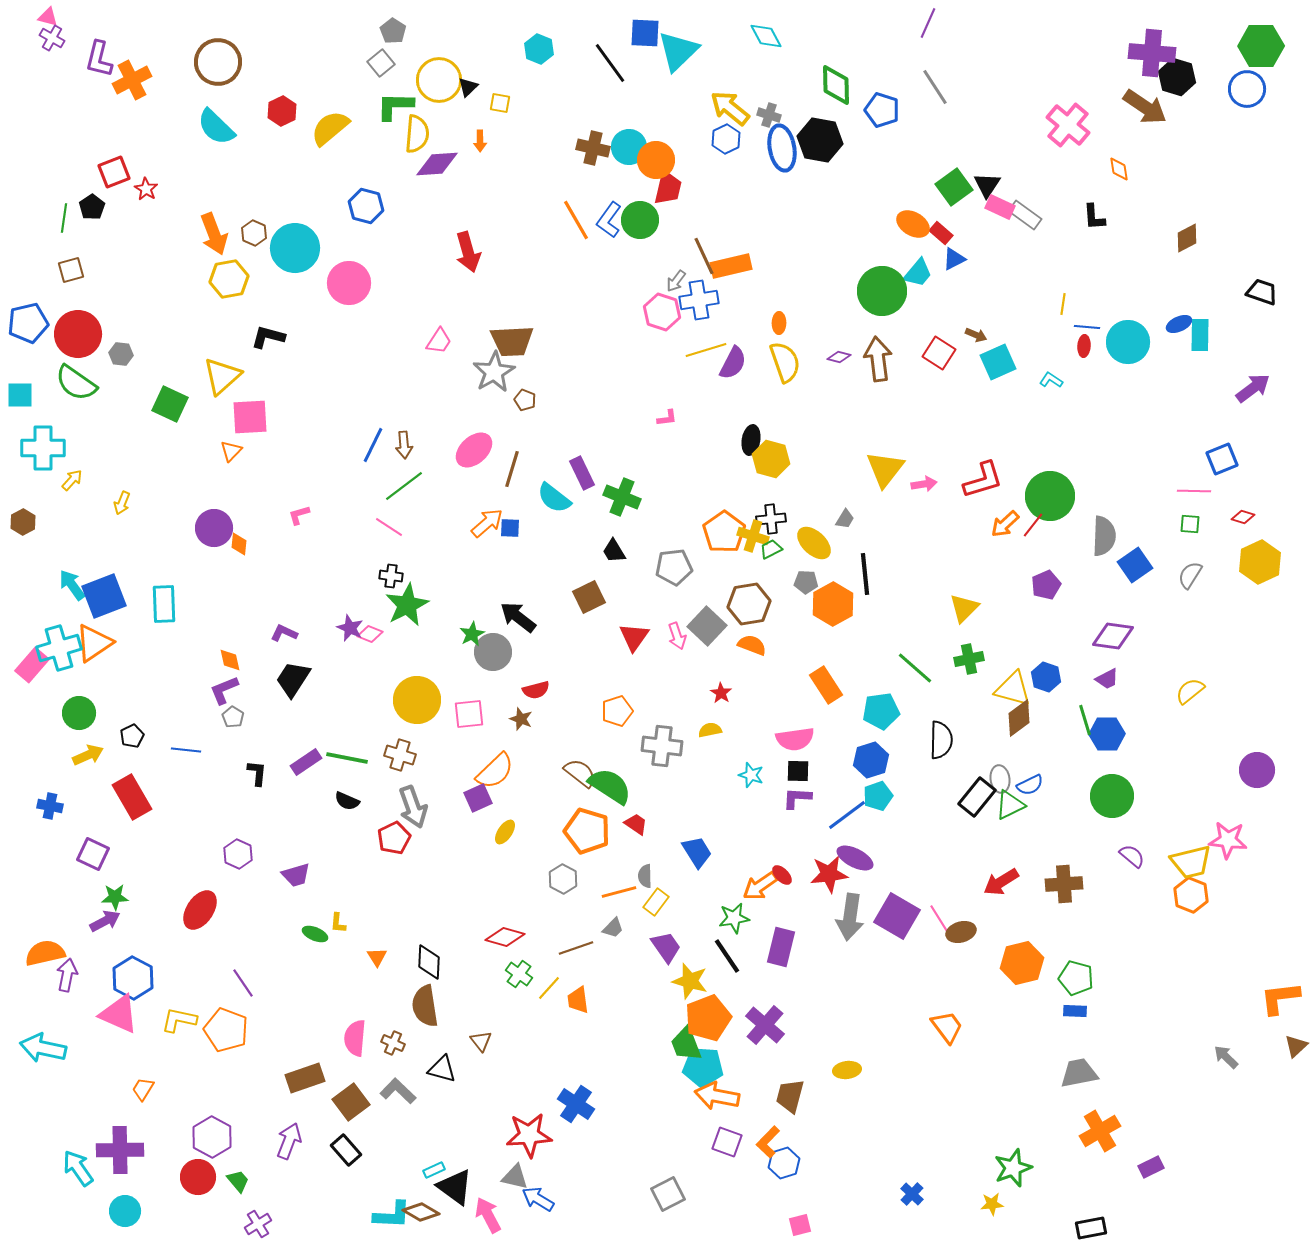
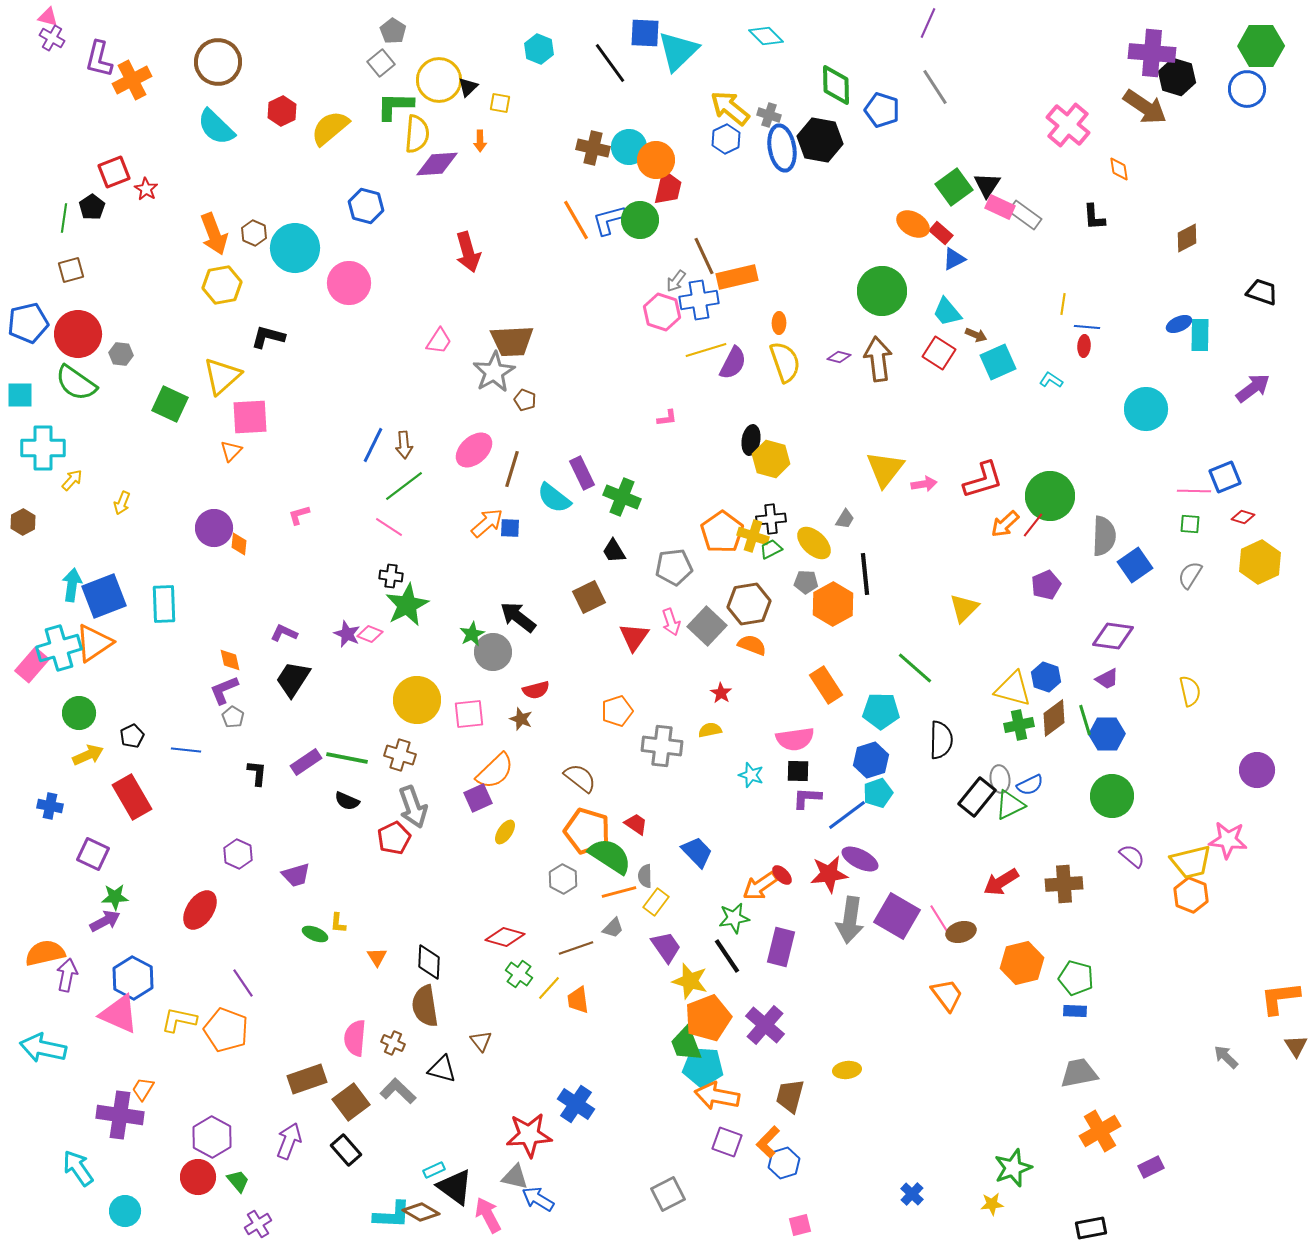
cyan diamond at (766, 36): rotated 16 degrees counterclockwise
blue L-shape at (609, 220): rotated 39 degrees clockwise
orange rectangle at (731, 266): moved 6 px right, 11 px down
cyan trapezoid at (918, 273): moved 29 px right, 39 px down; rotated 100 degrees clockwise
yellow hexagon at (229, 279): moved 7 px left, 6 px down
cyan circle at (1128, 342): moved 18 px right, 67 px down
blue square at (1222, 459): moved 3 px right, 18 px down
orange pentagon at (724, 532): moved 2 px left
cyan arrow at (72, 585): rotated 44 degrees clockwise
purple star at (350, 628): moved 3 px left, 6 px down
pink arrow at (677, 636): moved 6 px left, 14 px up
green cross at (969, 659): moved 50 px right, 66 px down
yellow semicircle at (1190, 691): rotated 116 degrees clockwise
cyan pentagon at (881, 711): rotated 9 degrees clockwise
brown diamond at (1019, 718): moved 35 px right
brown semicircle at (580, 773): moved 5 px down
green semicircle at (610, 786): moved 70 px down
cyan pentagon at (878, 796): moved 3 px up
purple L-shape at (797, 798): moved 10 px right
blue trapezoid at (697, 852): rotated 12 degrees counterclockwise
purple ellipse at (855, 858): moved 5 px right, 1 px down
gray arrow at (850, 917): moved 3 px down
orange trapezoid at (947, 1027): moved 32 px up
brown triangle at (1296, 1046): rotated 20 degrees counterclockwise
brown rectangle at (305, 1078): moved 2 px right, 1 px down
purple cross at (120, 1150): moved 35 px up; rotated 9 degrees clockwise
